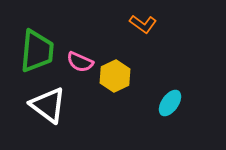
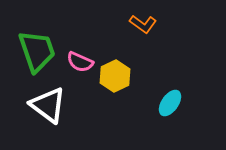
green trapezoid: rotated 24 degrees counterclockwise
